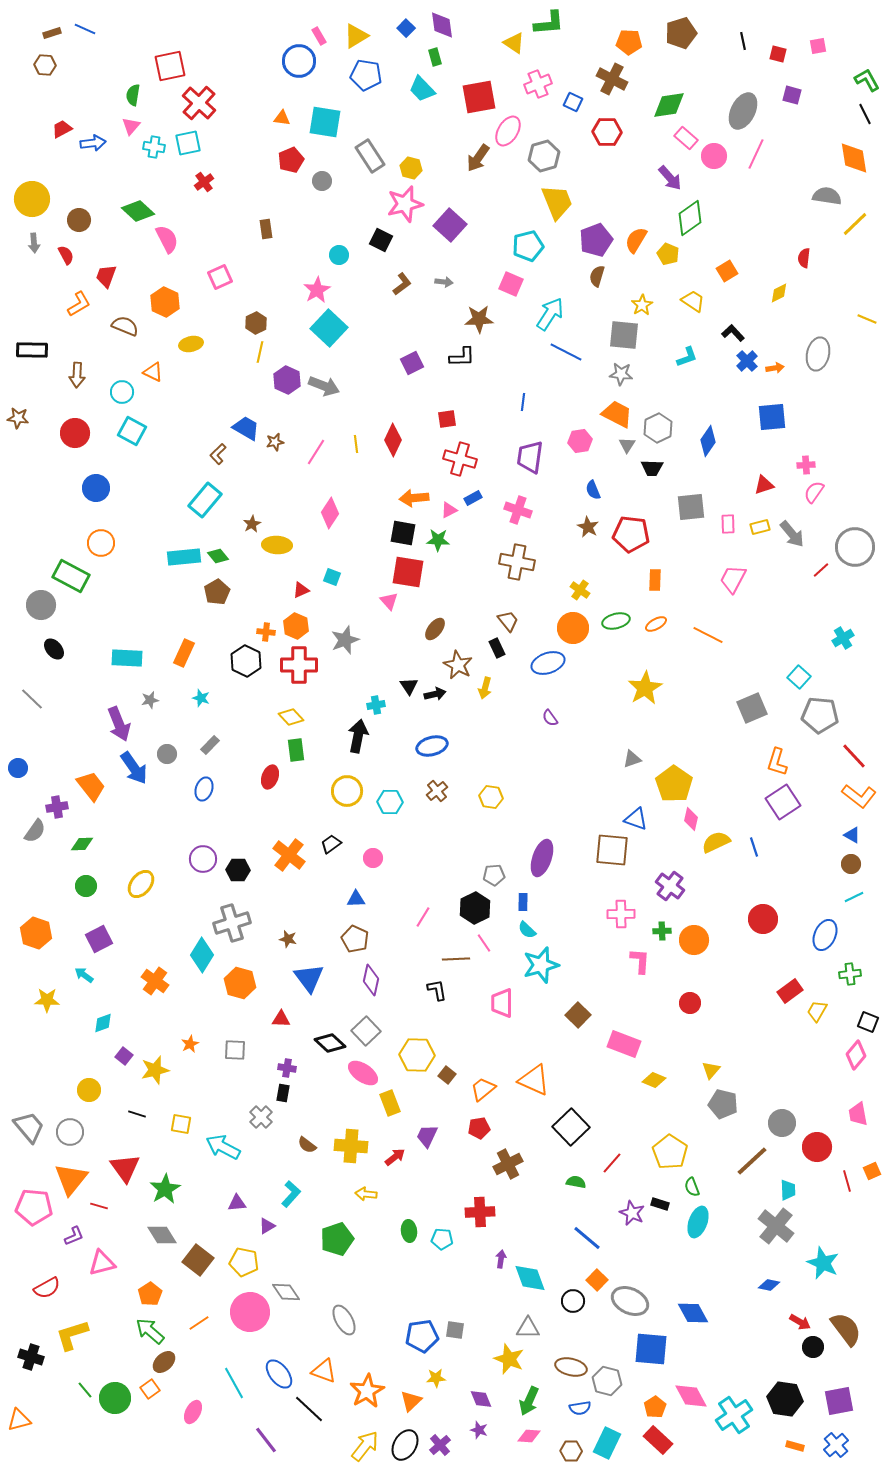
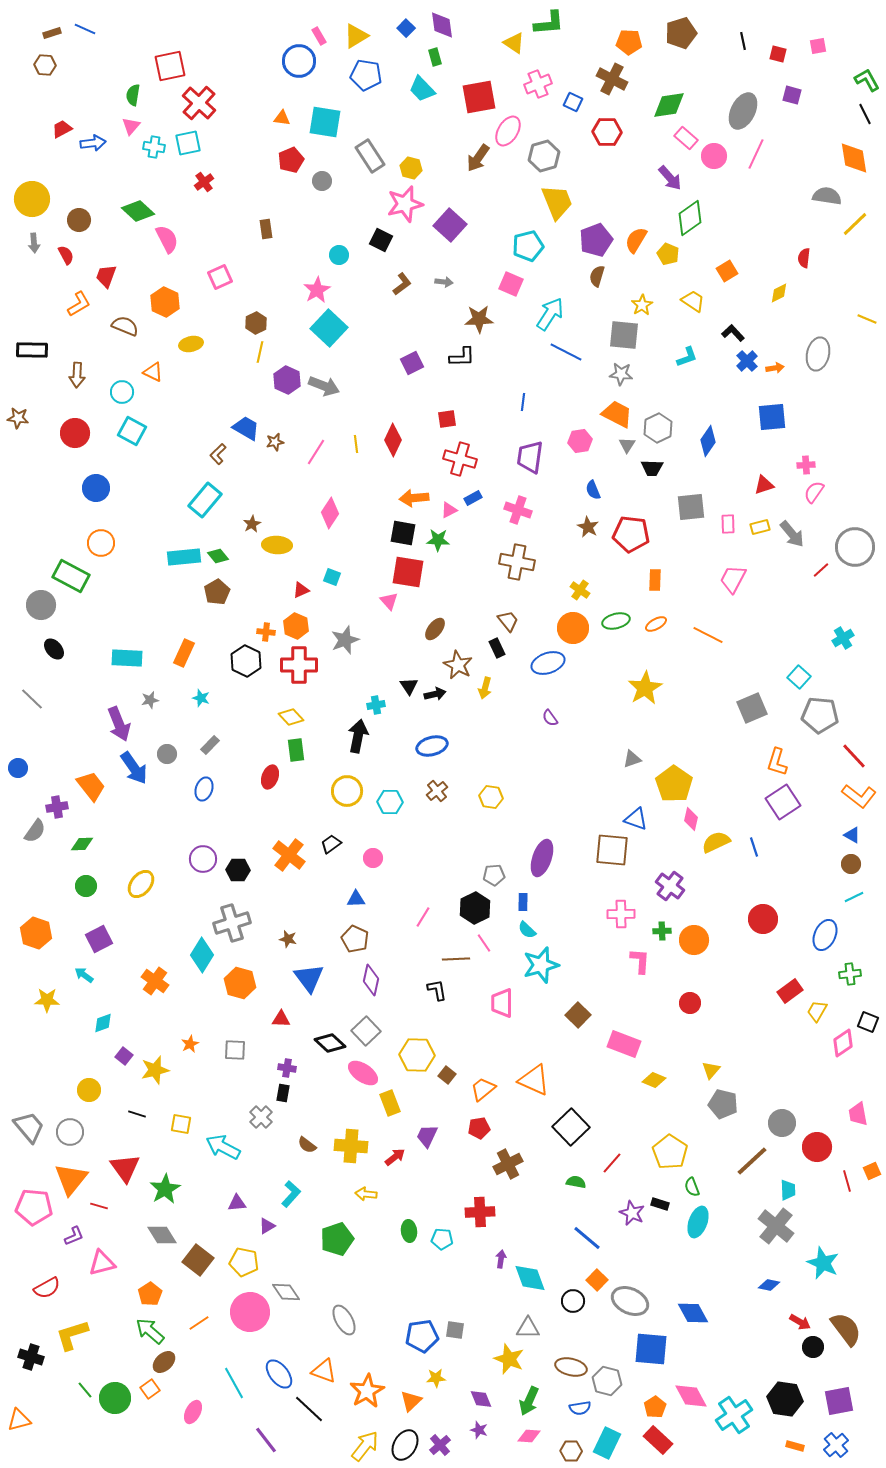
pink diamond at (856, 1055): moved 13 px left, 12 px up; rotated 16 degrees clockwise
